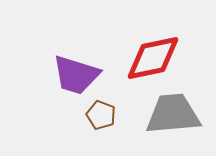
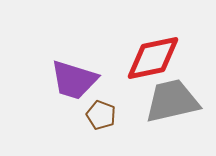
purple trapezoid: moved 2 px left, 5 px down
gray trapezoid: moved 1 px left, 13 px up; rotated 8 degrees counterclockwise
